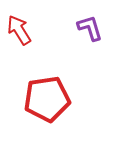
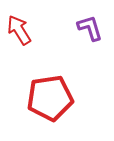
red pentagon: moved 3 px right, 1 px up
